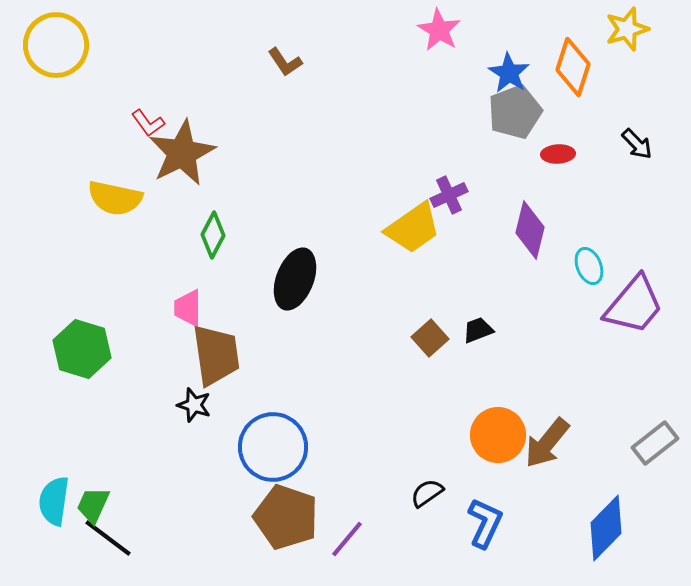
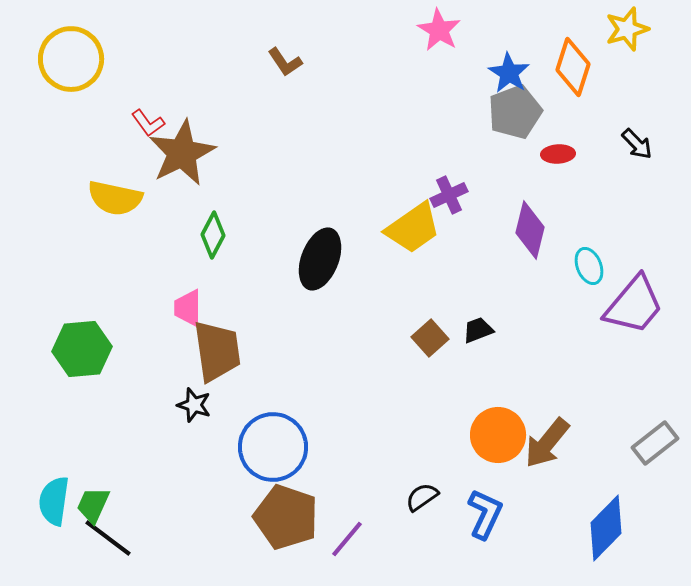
yellow circle: moved 15 px right, 14 px down
black ellipse: moved 25 px right, 20 px up
green hexagon: rotated 22 degrees counterclockwise
brown trapezoid: moved 1 px right, 4 px up
black semicircle: moved 5 px left, 4 px down
blue L-shape: moved 9 px up
